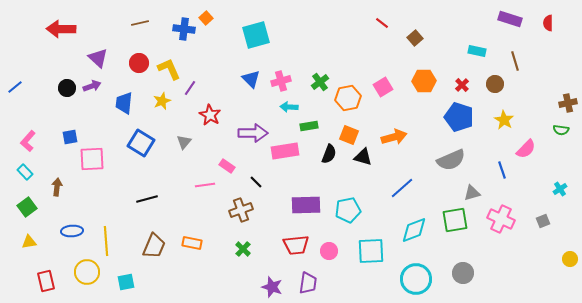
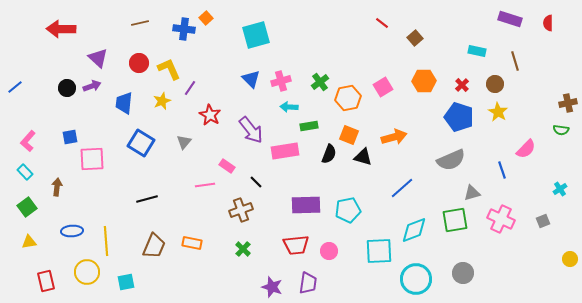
yellow star at (504, 120): moved 6 px left, 8 px up
purple arrow at (253, 133): moved 2 px left, 3 px up; rotated 52 degrees clockwise
cyan square at (371, 251): moved 8 px right
